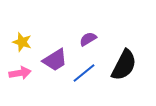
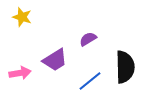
yellow star: moved 25 px up
black semicircle: moved 1 px right, 2 px down; rotated 28 degrees counterclockwise
blue line: moved 6 px right, 8 px down
